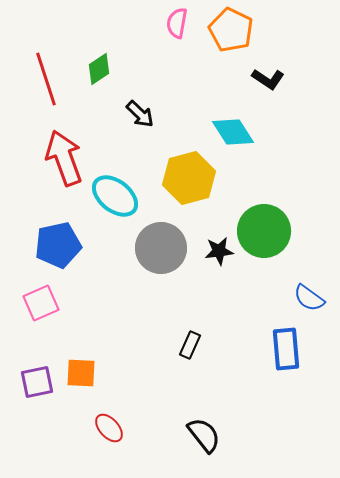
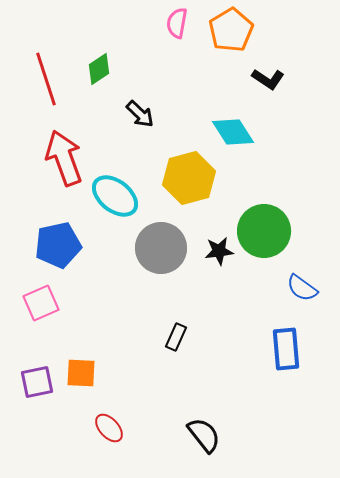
orange pentagon: rotated 15 degrees clockwise
blue semicircle: moved 7 px left, 10 px up
black rectangle: moved 14 px left, 8 px up
